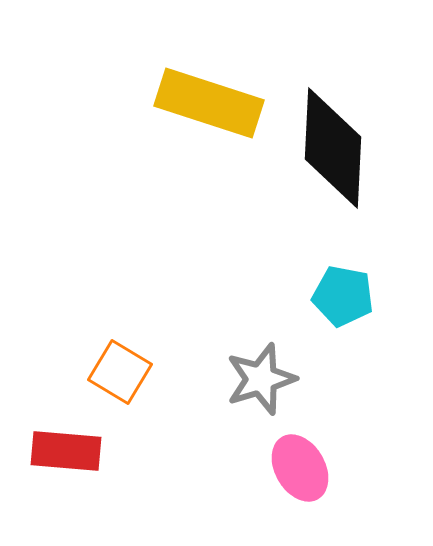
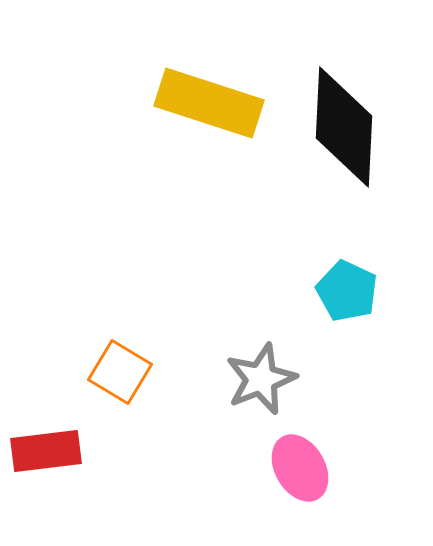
black diamond: moved 11 px right, 21 px up
cyan pentagon: moved 4 px right, 5 px up; rotated 14 degrees clockwise
gray star: rotated 4 degrees counterclockwise
red rectangle: moved 20 px left; rotated 12 degrees counterclockwise
